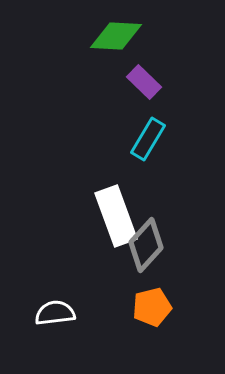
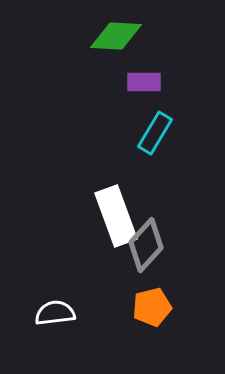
purple rectangle: rotated 44 degrees counterclockwise
cyan rectangle: moved 7 px right, 6 px up
